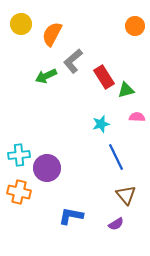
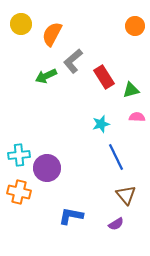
green triangle: moved 5 px right
